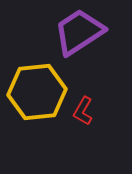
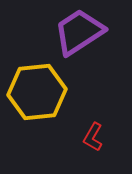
red L-shape: moved 10 px right, 26 px down
